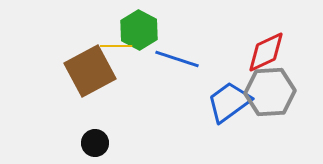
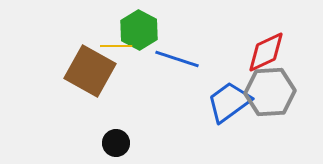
brown square: rotated 33 degrees counterclockwise
black circle: moved 21 px right
